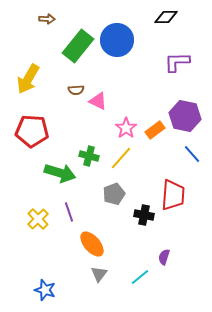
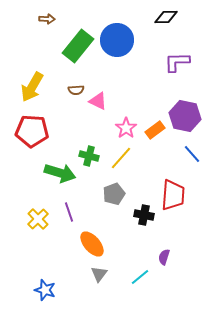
yellow arrow: moved 4 px right, 8 px down
